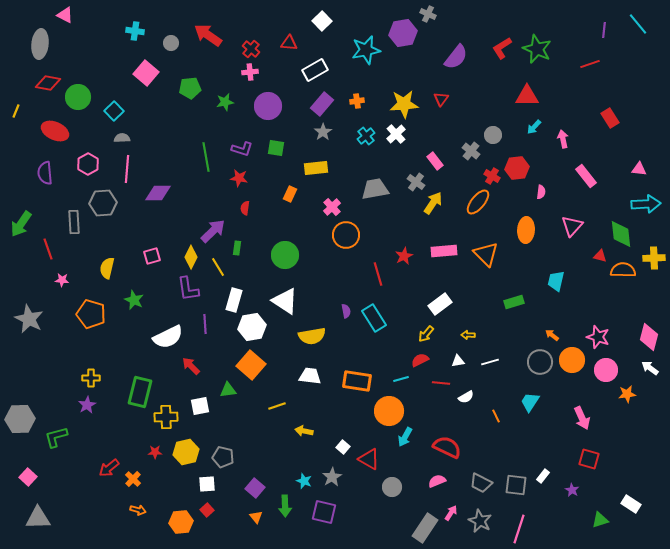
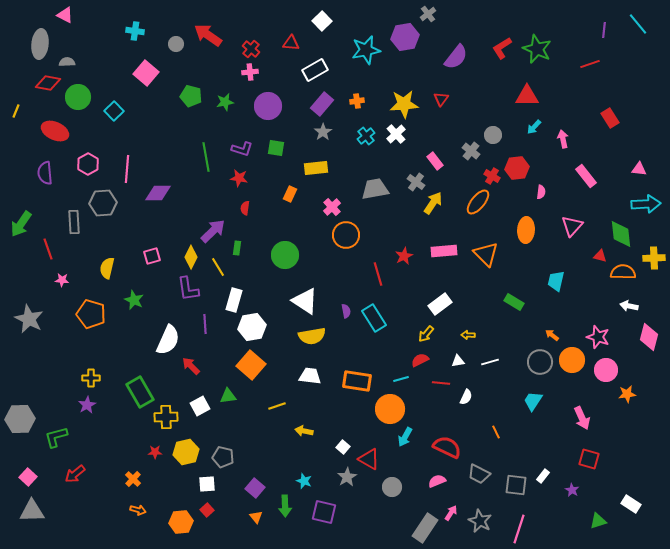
gray cross at (428, 14): rotated 28 degrees clockwise
purple hexagon at (403, 33): moved 2 px right, 4 px down
gray circle at (171, 43): moved 5 px right, 1 px down
red triangle at (289, 43): moved 2 px right
green pentagon at (190, 88): moved 1 px right, 8 px down; rotated 20 degrees clockwise
gray semicircle at (122, 138): moved 55 px left, 76 px up
orange semicircle at (623, 270): moved 2 px down
white triangle at (285, 301): moved 20 px right
green rectangle at (514, 302): rotated 48 degrees clockwise
white semicircle at (168, 337): moved 3 px down; rotated 40 degrees counterclockwise
white arrow at (650, 368): moved 21 px left, 62 px up; rotated 24 degrees counterclockwise
green triangle at (228, 390): moved 6 px down
green rectangle at (140, 392): rotated 44 degrees counterclockwise
white semicircle at (466, 397): rotated 35 degrees counterclockwise
cyan trapezoid at (530, 402): moved 3 px right, 1 px up
white square at (200, 406): rotated 18 degrees counterclockwise
orange circle at (389, 411): moved 1 px right, 2 px up
orange line at (496, 416): moved 16 px down
red arrow at (109, 468): moved 34 px left, 6 px down
gray star at (332, 477): moved 15 px right
gray trapezoid at (481, 483): moved 2 px left, 9 px up
gray triangle at (38, 518): moved 6 px left, 7 px up
green triangle at (600, 520): moved 2 px left, 1 px down
